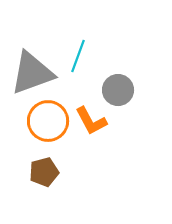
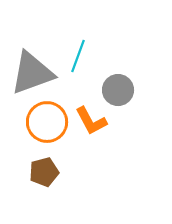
orange circle: moved 1 px left, 1 px down
